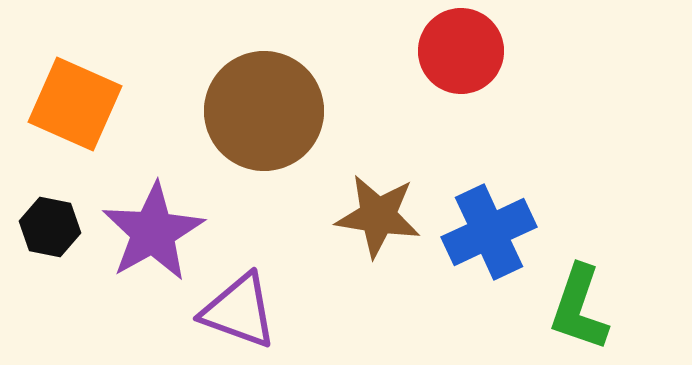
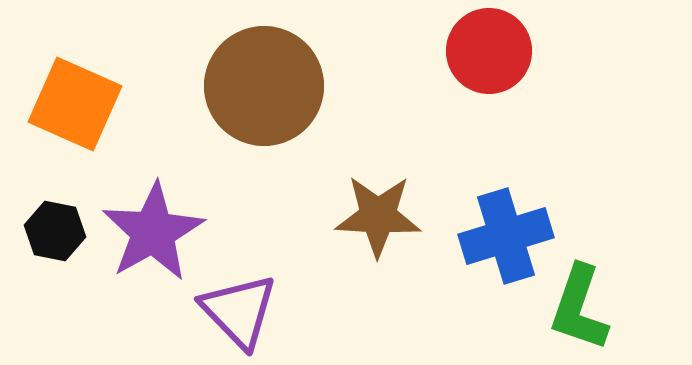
red circle: moved 28 px right
brown circle: moved 25 px up
brown star: rotated 6 degrees counterclockwise
black hexagon: moved 5 px right, 4 px down
blue cross: moved 17 px right, 4 px down; rotated 8 degrees clockwise
purple triangle: rotated 26 degrees clockwise
